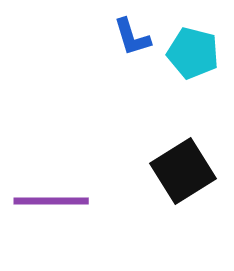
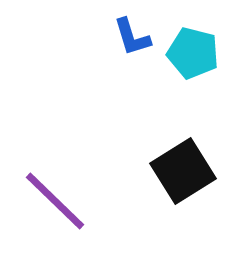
purple line: moved 4 px right; rotated 44 degrees clockwise
